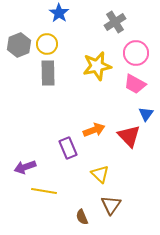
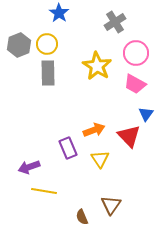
yellow star: rotated 28 degrees counterclockwise
purple arrow: moved 4 px right
yellow triangle: moved 15 px up; rotated 12 degrees clockwise
